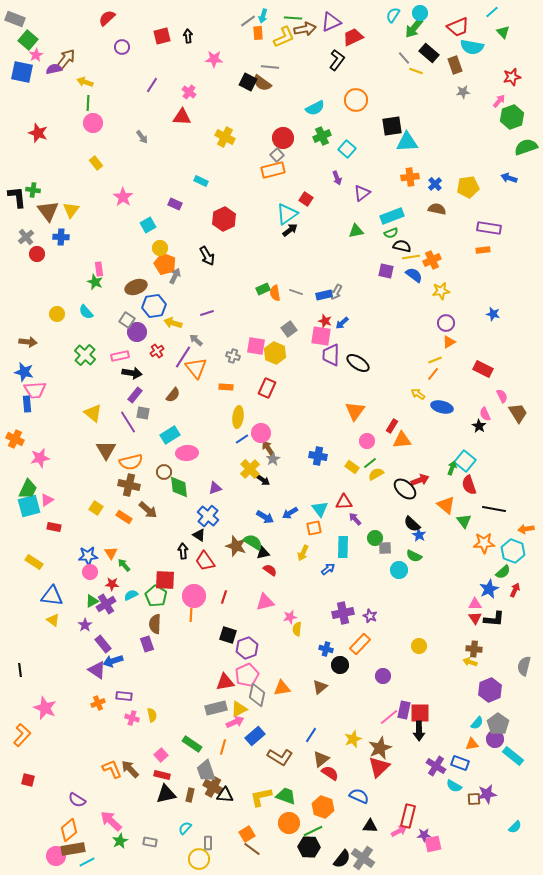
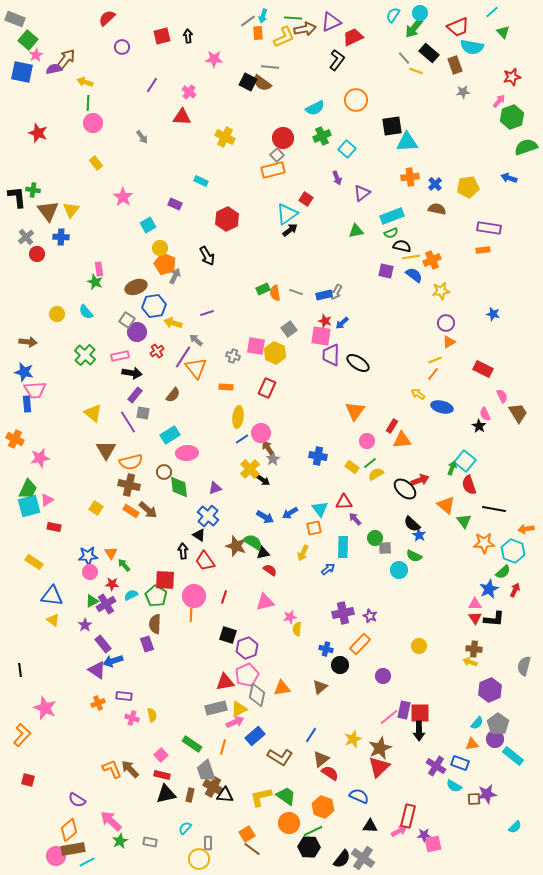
red hexagon at (224, 219): moved 3 px right
orange rectangle at (124, 517): moved 7 px right, 6 px up
green trapezoid at (286, 796): rotated 15 degrees clockwise
